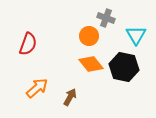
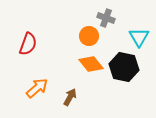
cyan triangle: moved 3 px right, 2 px down
